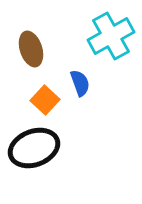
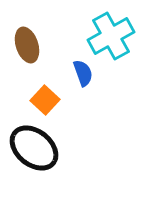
brown ellipse: moved 4 px left, 4 px up
blue semicircle: moved 3 px right, 10 px up
black ellipse: rotated 60 degrees clockwise
